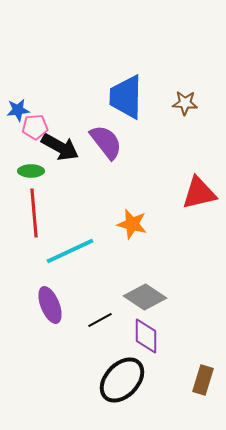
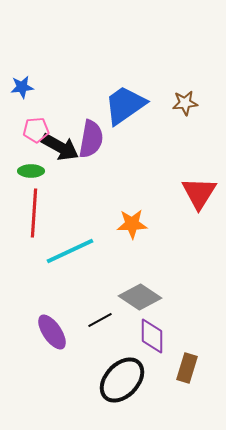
blue trapezoid: moved 1 px left, 8 px down; rotated 54 degrees clockwise
brown star: rotated 10 degrees counterclockwise
blue star: moved 4 px right, 23 px up
pink pentagon: moved 1 px right, 3 px down
purple semicircle: moved 15 px left, 3 px up; rotated 48 degrees clockwise
red triangle: rotated 45 degrees counterclockwise
red line: rotated 9 degrees clockwise
orange star: rotated 16 degrees counterclockwise
gray diamond: moved 5 px left
purple ellipse: moved 2 px right, 27 px down; rotated 12 degrees counterclockwise
purple diamond: moved 6 px right
brown rectangle: moved 16 px left, 12 px up
